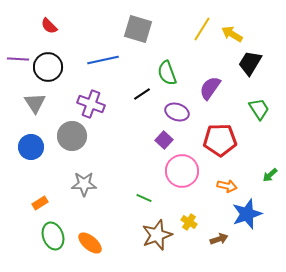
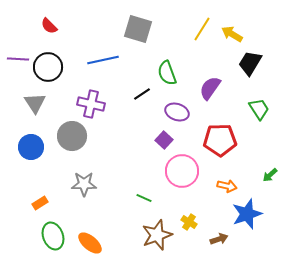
purple cross: rotated 8 degrees counterclockwise
